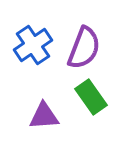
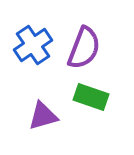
green rectangle: rotated 36 degrees counterclockwise
purple triangle: moved 1 px left; rotated 12 degrees counterclockwise
